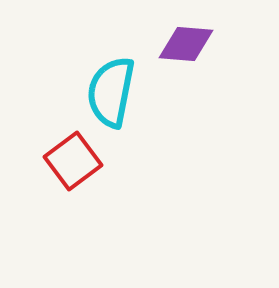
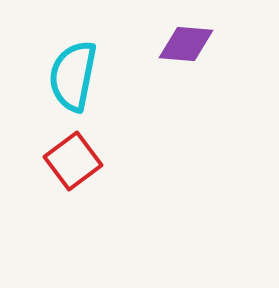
cyan semicircle: moved 38 px left, 16 px up
